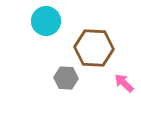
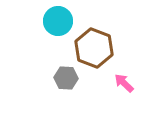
cyan circle: moved 12 px right
brown hexagon: rotated 18 degrees clockwise
